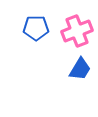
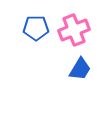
pink cross: moved 3 px left, 1 px up
